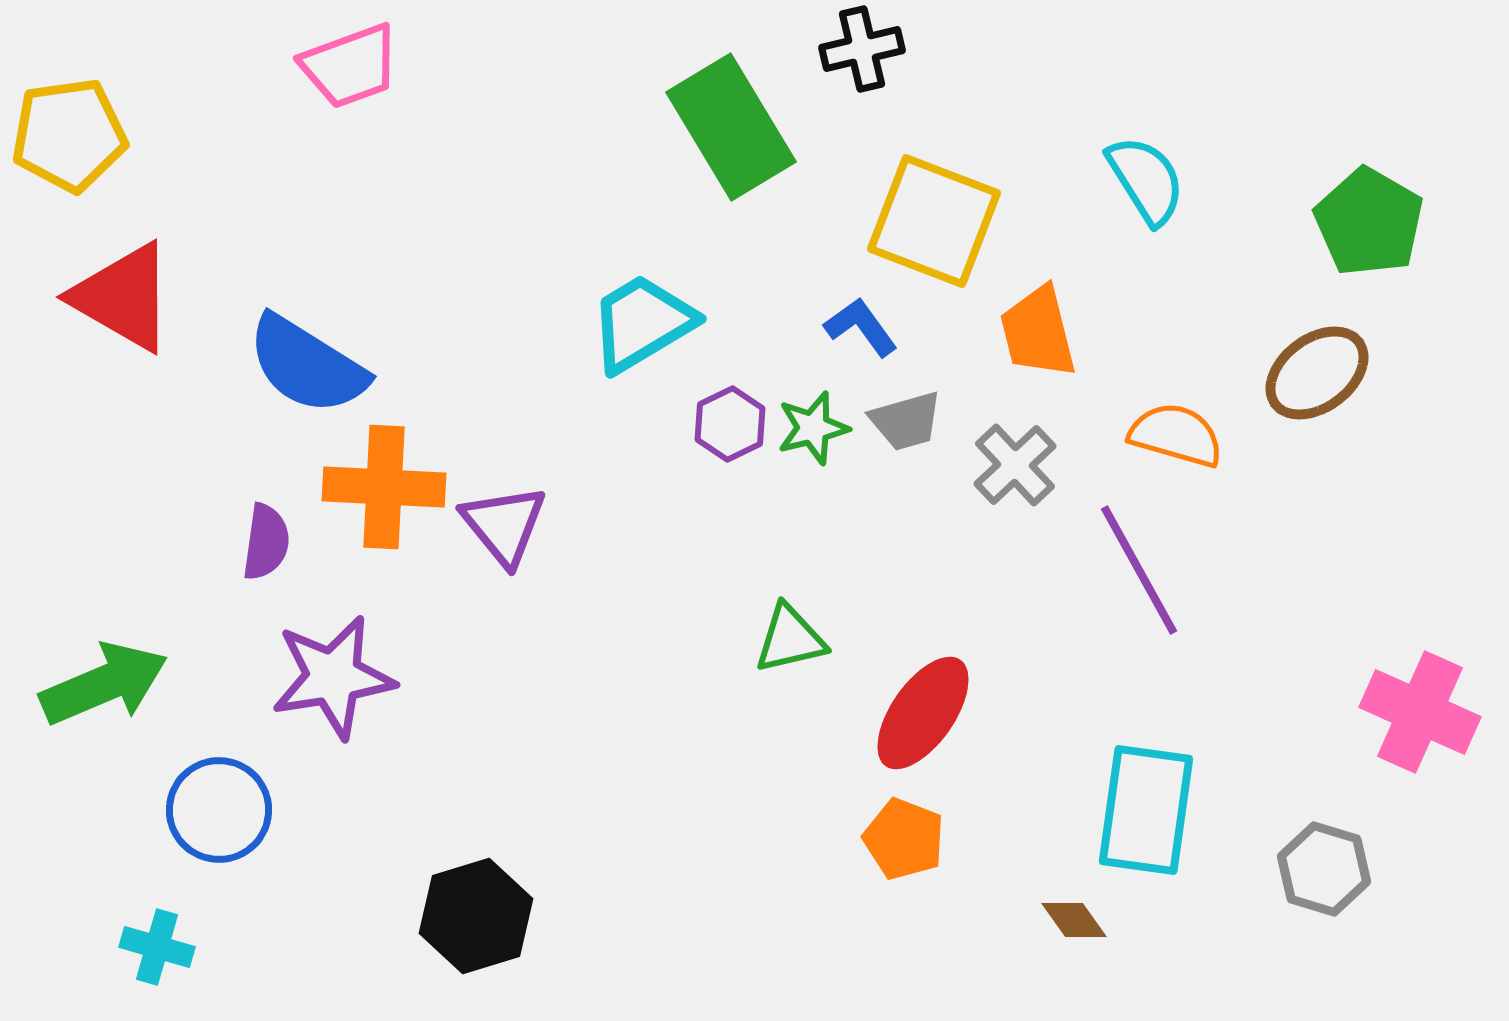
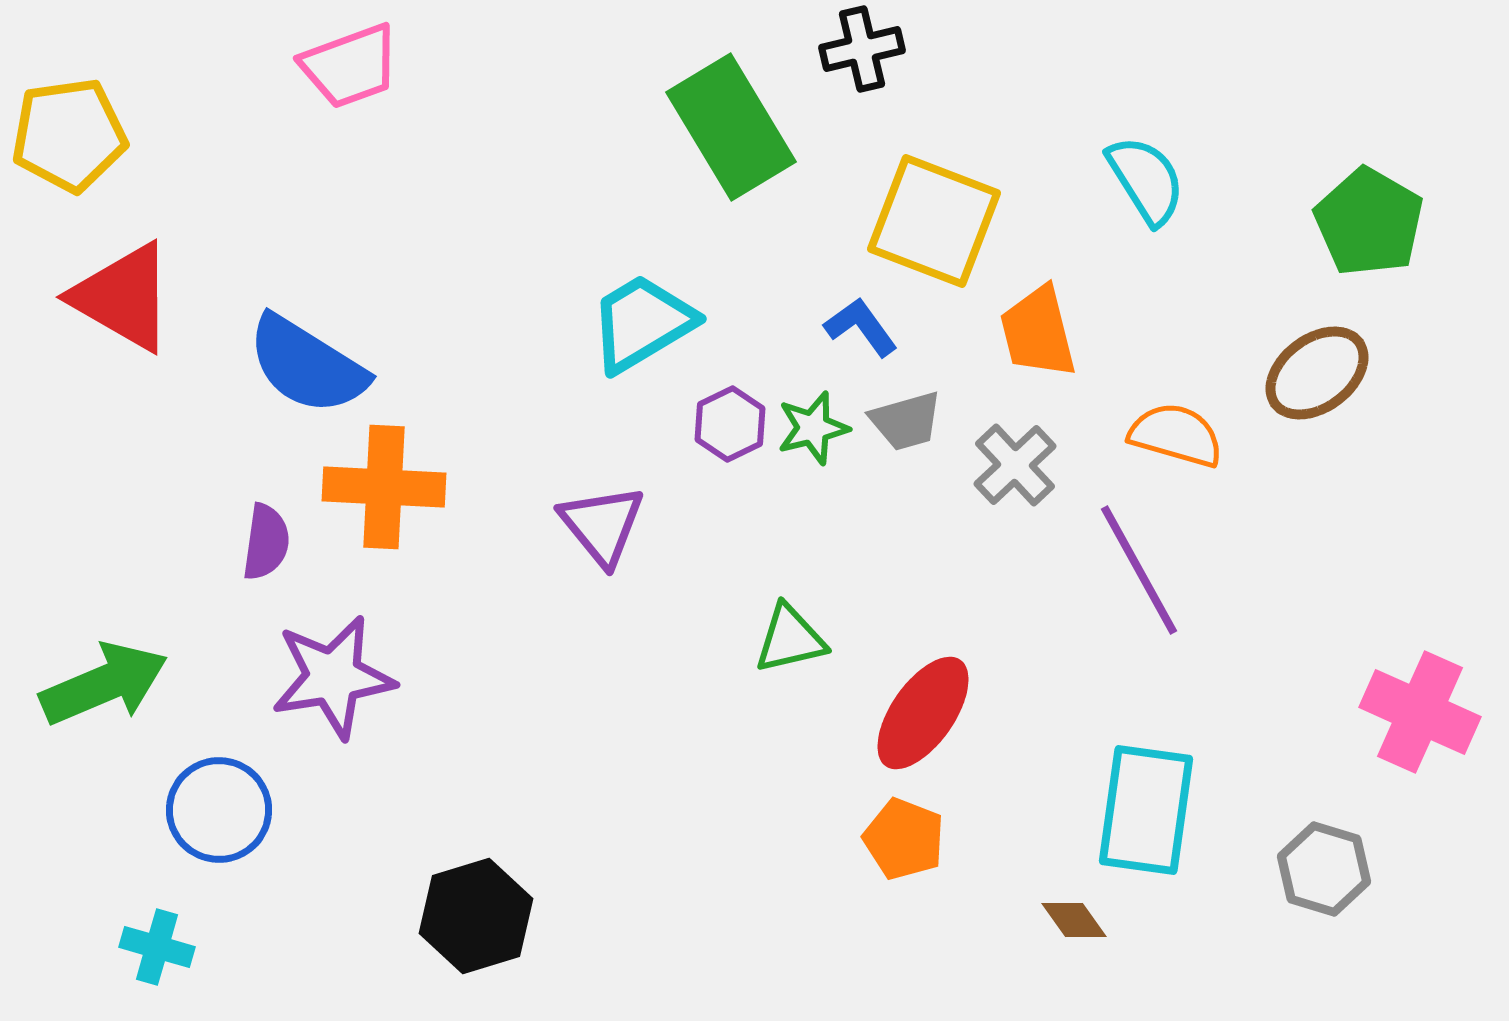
purple triangle: moved 98 px right
